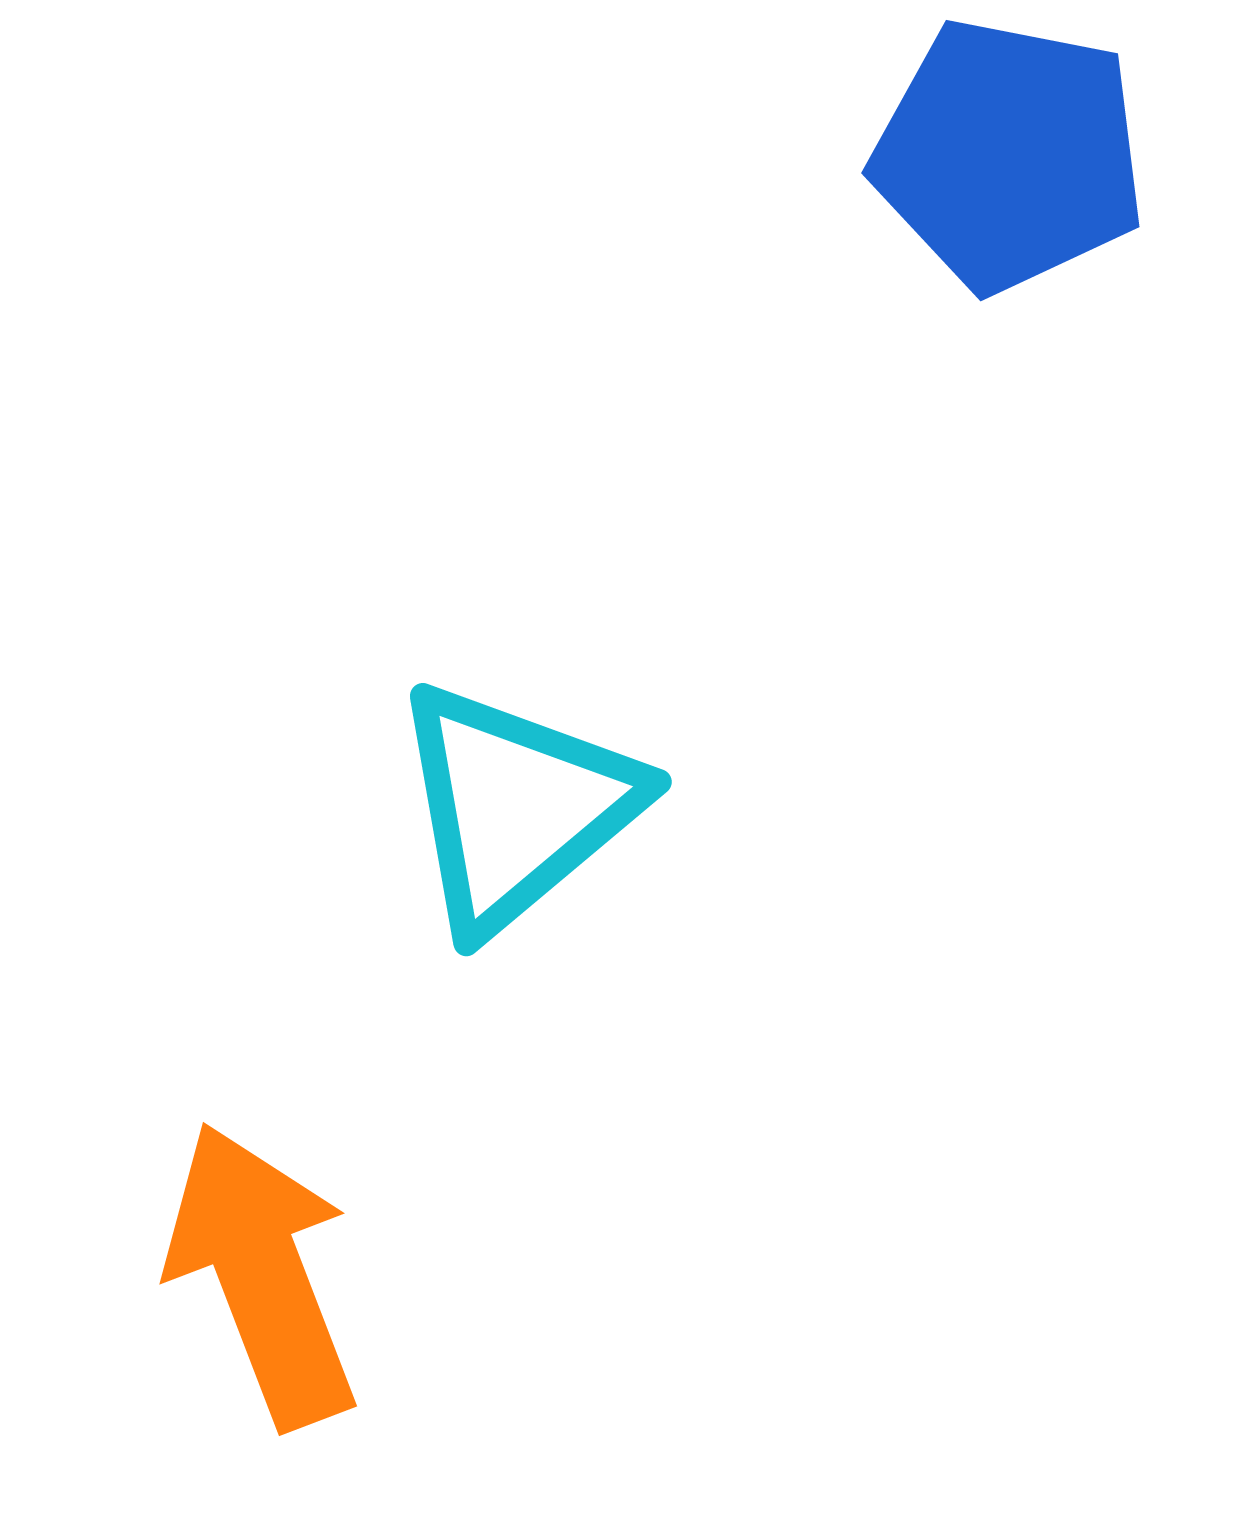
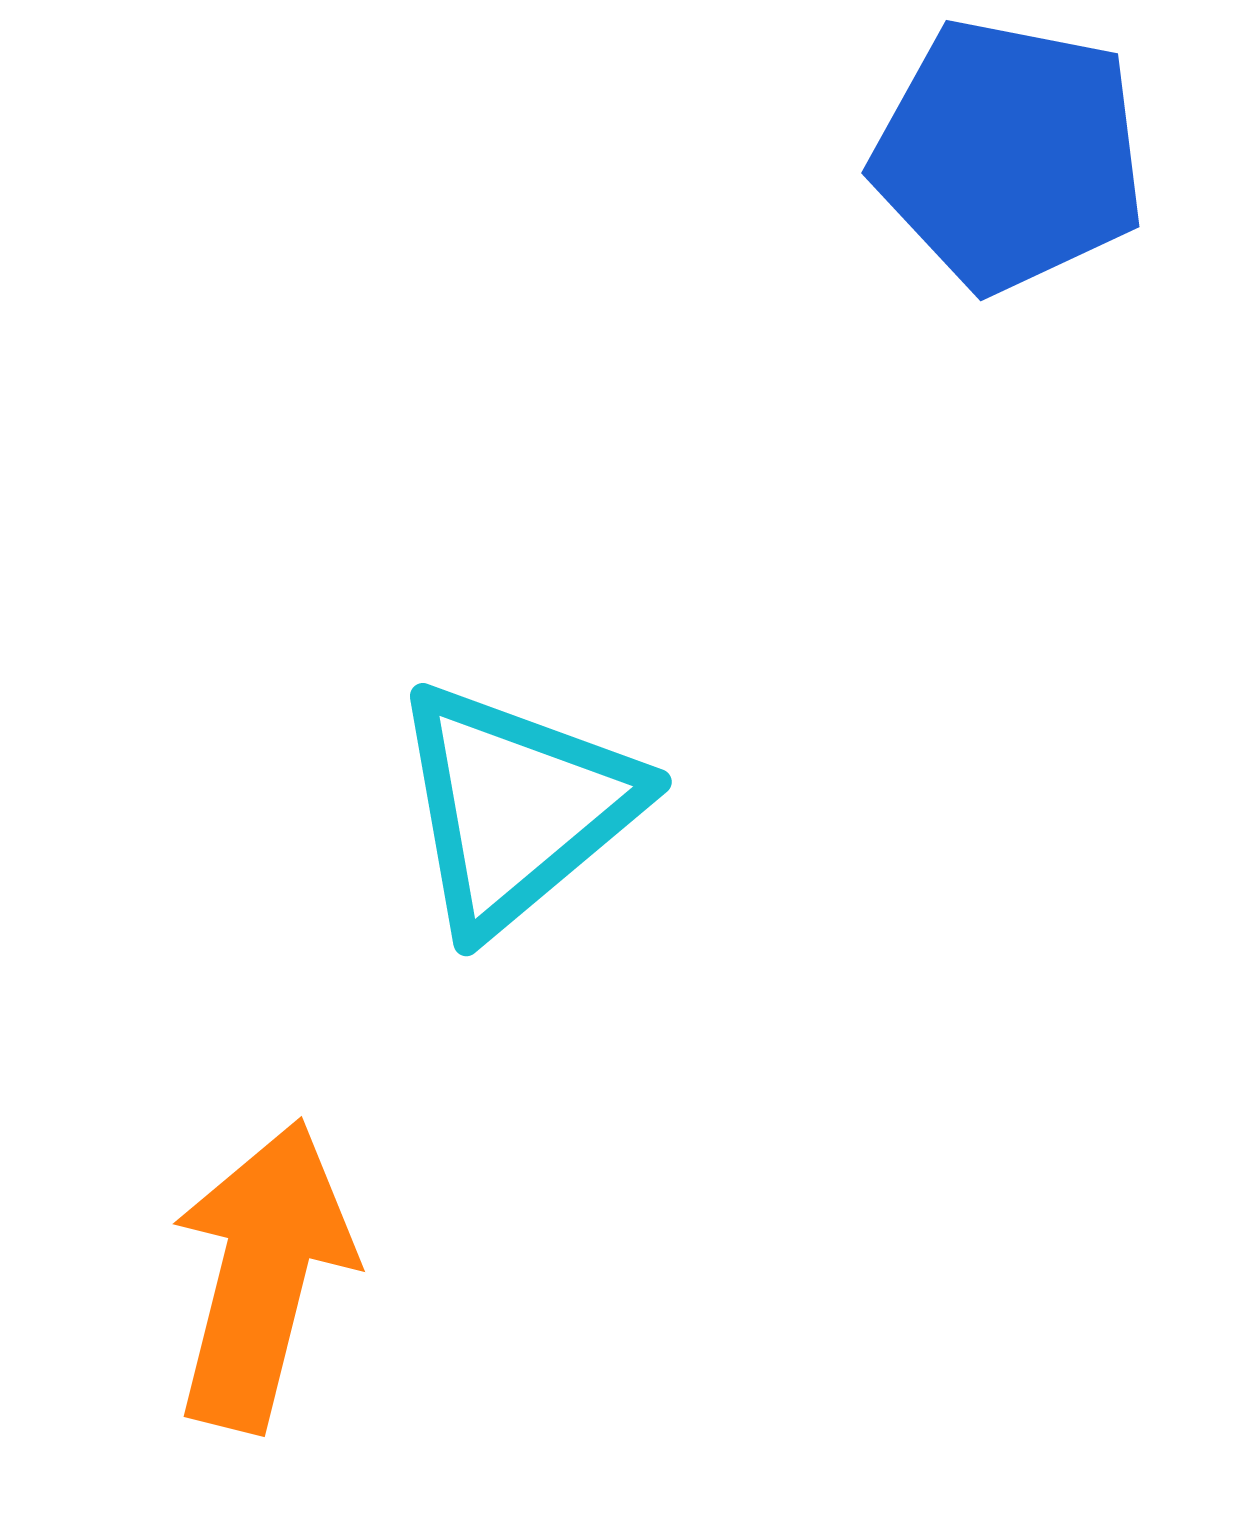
orange arrow: rotated 35 degrees clockwise
